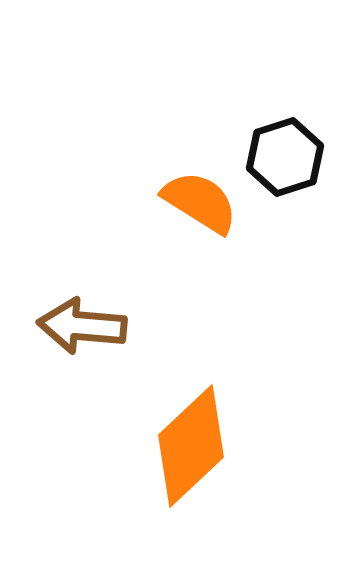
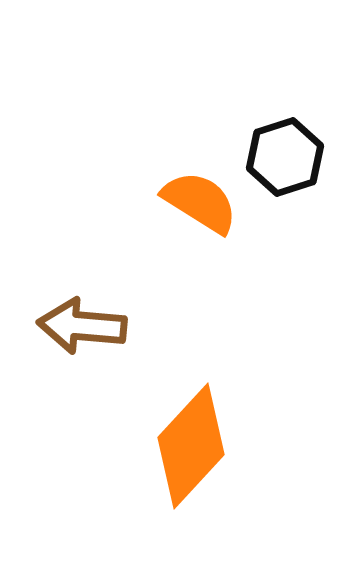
orange diamond: rotated 4 degrees counterclockwise
